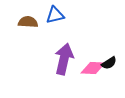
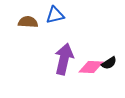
pink diamond: moved 2 px left, 1 px up
